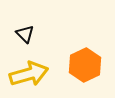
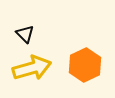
yellow arrow: moved 3 px right, 6 px up
